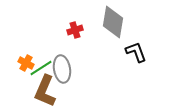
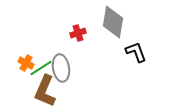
red cross: moved 3 px right, 3 px down
gray ellipse: moved 1 px left, 1 px up
